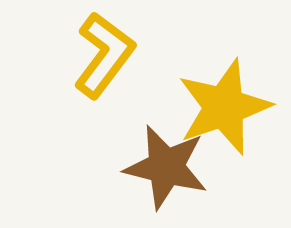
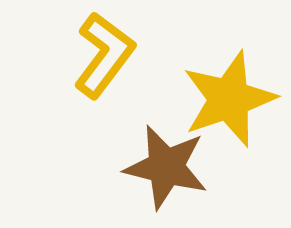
yellow star: moved 5 px right, 8 px up
